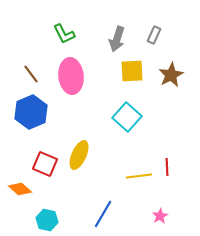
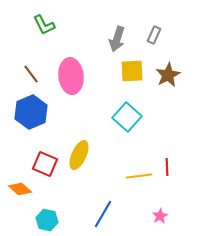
green L-shape: moved 20 px left, 9 px up
brown star: moved 3 px left
